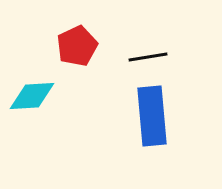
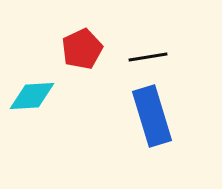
red pentagon: moved 5 px right, 3 px down
blue rectangle: rotated 12 degrees counterclockwise
